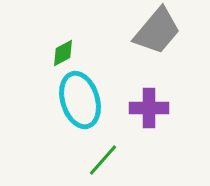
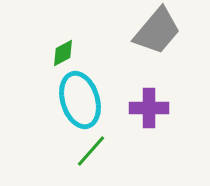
green line: moved 12 px left, 9 px up
